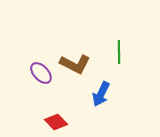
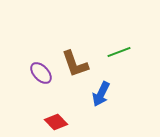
green line: rotated 70 degrees clockwise
brown L-shape: rotated 44 degrees clockwise
